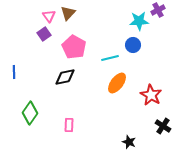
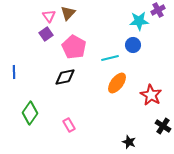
purple square: moved 2 px right
pink rectangle: rotated 32 degrees counterclockwise
